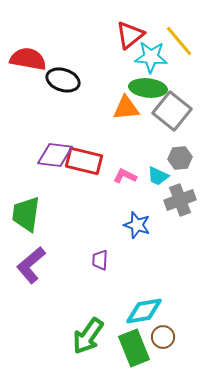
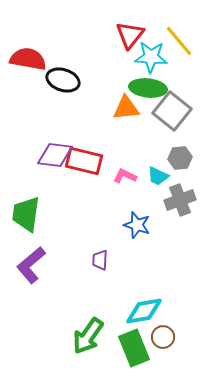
red triangle: rotated 12 degrees counterclockwise
